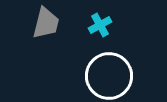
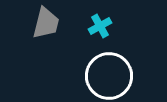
cyan cross: moved 1 px down
